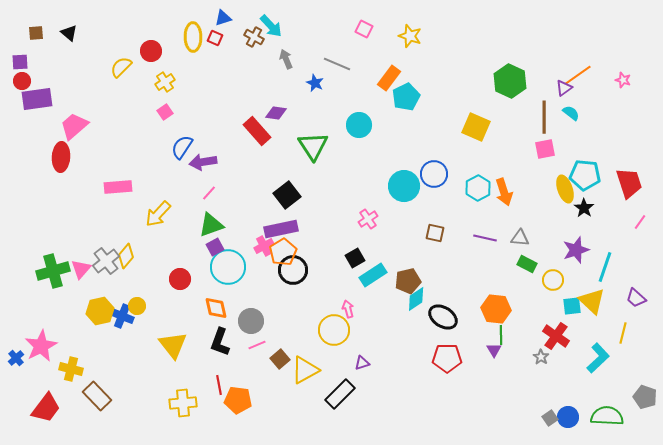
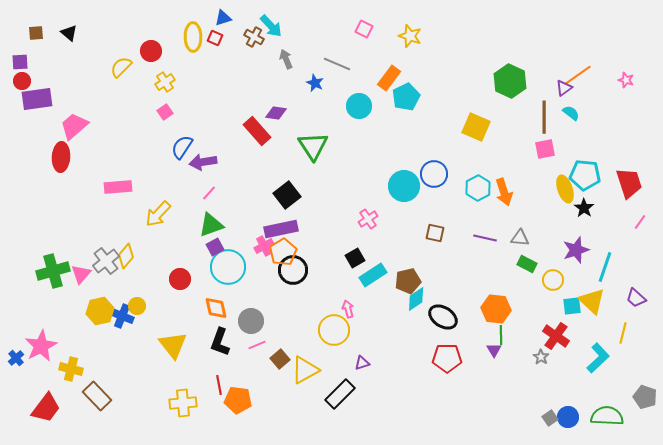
pink star at (623, 80): moved 3 px right
cyan circle at (359, 125): moved 19 px up
pink triangle at (81, 269): moved 5 px down
